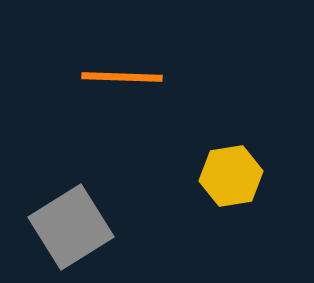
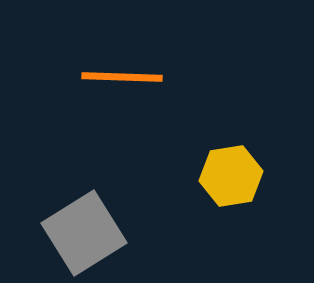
gray square: moved 13 px right, 6 px down
